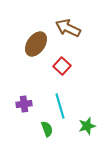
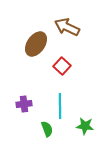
brown arrow: moved 1 px left, 1 px up
cyan line: rotated 15 degrees clockwise
green star: moved 2 px left; rotated 24 degrees clockwise
